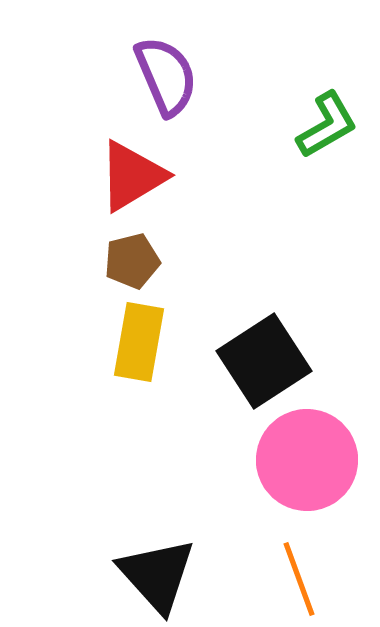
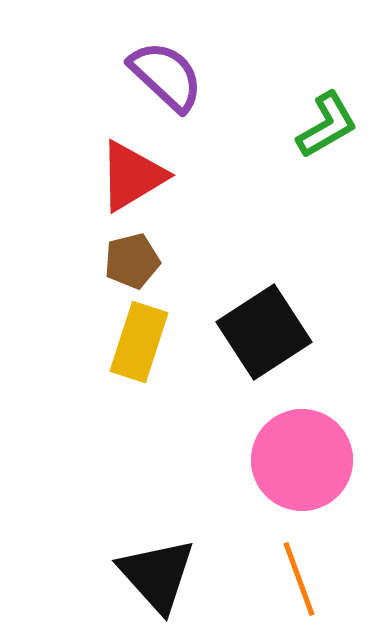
purple semicircle: rotated 24 degrees counterclockwise
yellow rectangle: rotated 8 degrees clockwise
black square: moved 29 px up
pink circle: moved 5 px left
